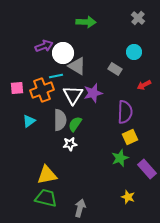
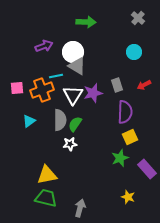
white circle: moved 10 px right, 1 px up
gray rectangle: moved 2 px right, 16 px down; rotated 40 degrees clockwise
